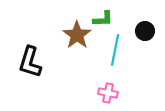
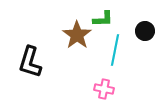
pink cross: moved 4 px left, 4 px up
